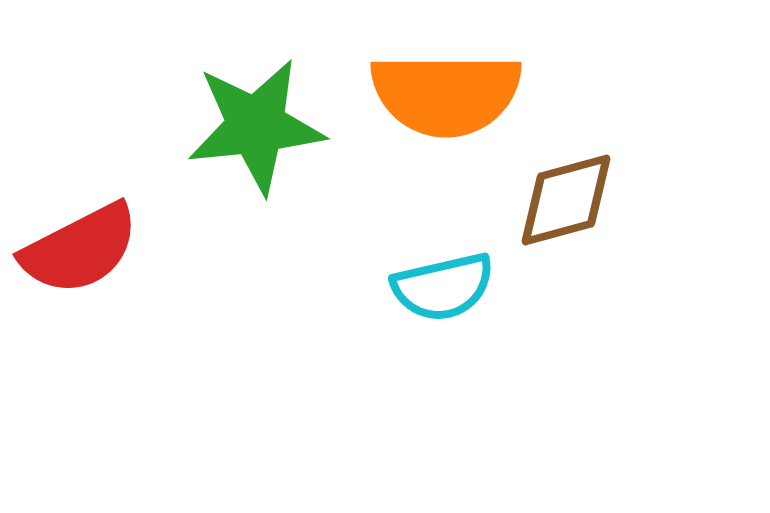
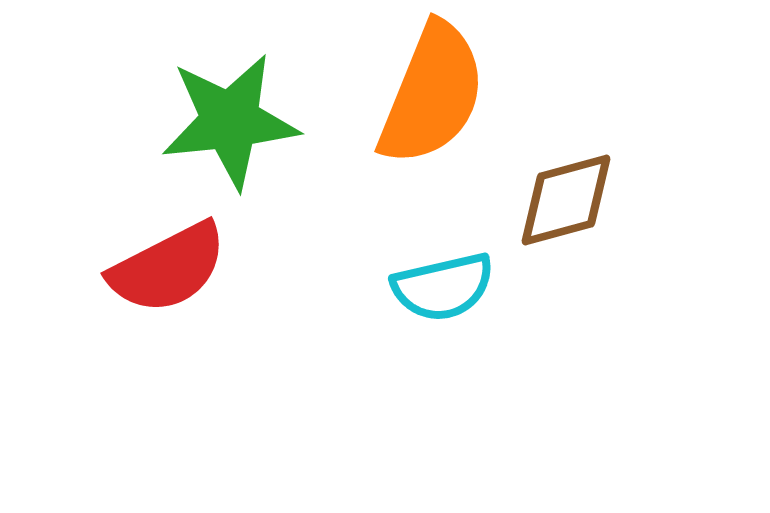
orange semicircle: moved 14 px left; rotated 68 degrees counterclockwise
green star: moved 26 px left, 5 px up
red semicircle: moved 88 px right, 19 px down
